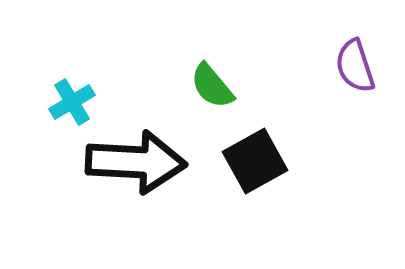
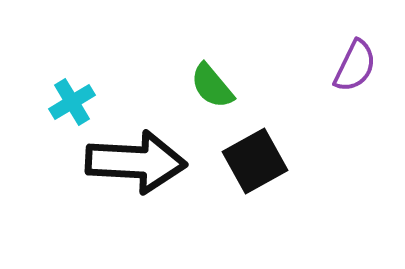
purple semicircle: rotated 136 degrees counterclockwise
